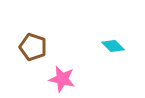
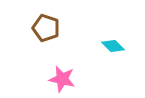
brown pentagon: moved 13 px right, 19 px up
